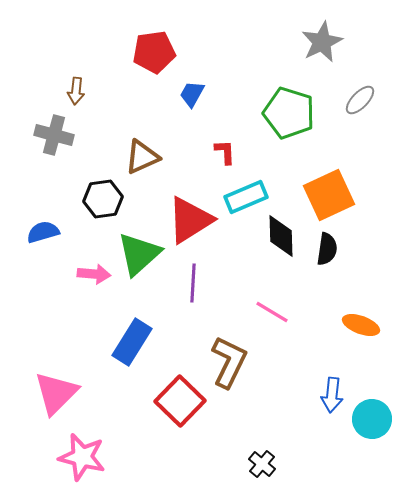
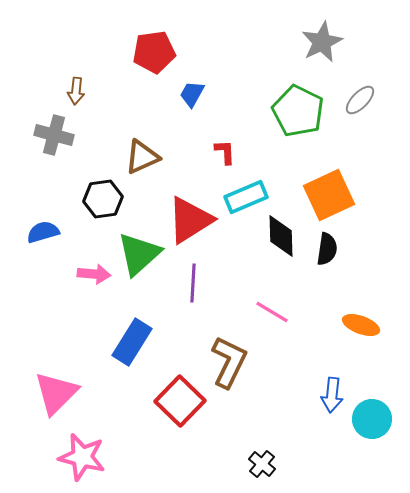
green pentagon: moved 9 px right, 2 px up; rotated 9 degrees clockwise
